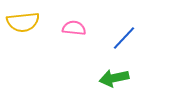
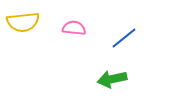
blue line: rotated 8 degrees clockwise
green arrow: moved 2 px left, 1 px down
